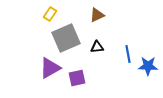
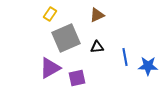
blue line: moved 3 px left, 3 px down
